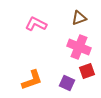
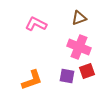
purple square: moved 7 px up; rotated 14 degrees counterclockwise
